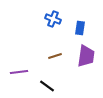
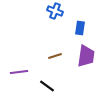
blue cross: moved 2 px right, 8 px up
